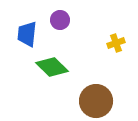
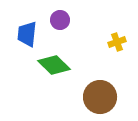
yellow cross: moved 1 px right, 1 px up
green diamond: moved 2 px right, 2 px up
brown circle: moved 4 px right, 4 px up
